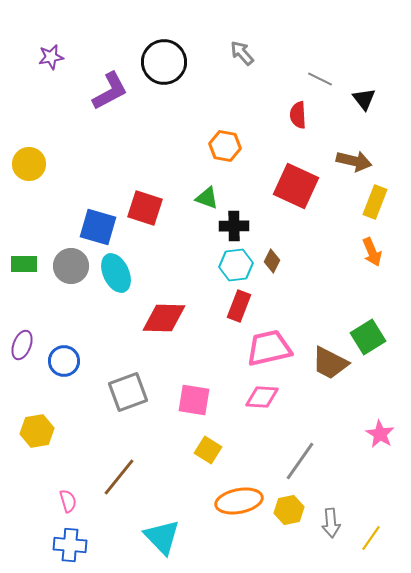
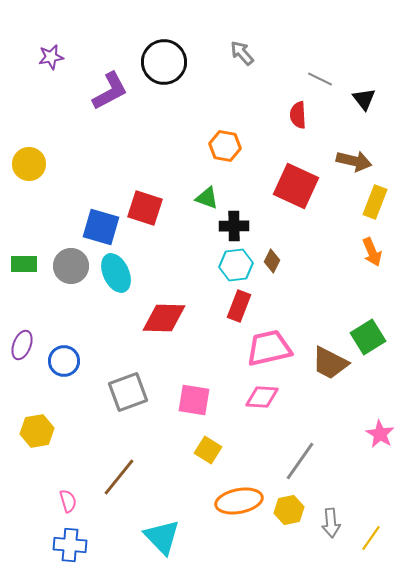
blue square at (98, 227): moved 3 px right
